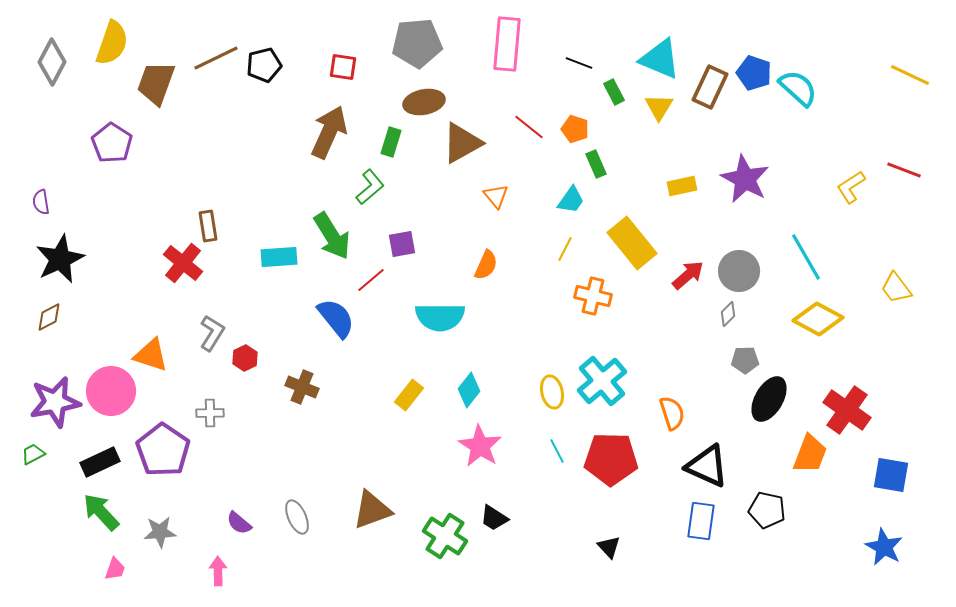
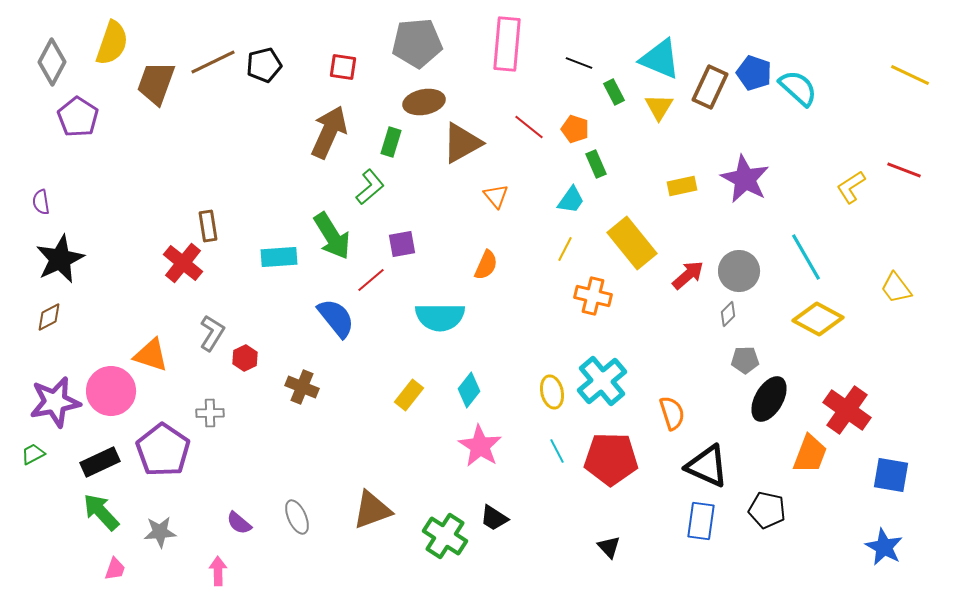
brown line at (216, 58): moved 3 px left, 4 px down
purple pentagon at (112, 143): moved 34 px left, 26 px up
